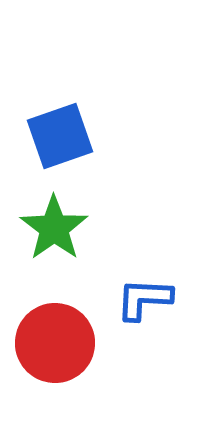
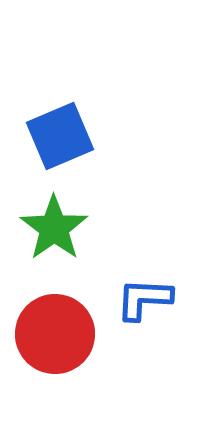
blue square: rotated 4 degrees counterclockwise
red circle: moved 9 px up
